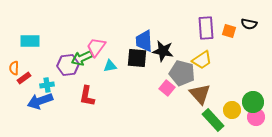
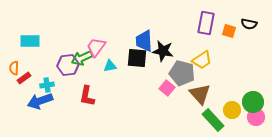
purple rectangle: moved 5 px up; rotated 15 degrees clockwise
